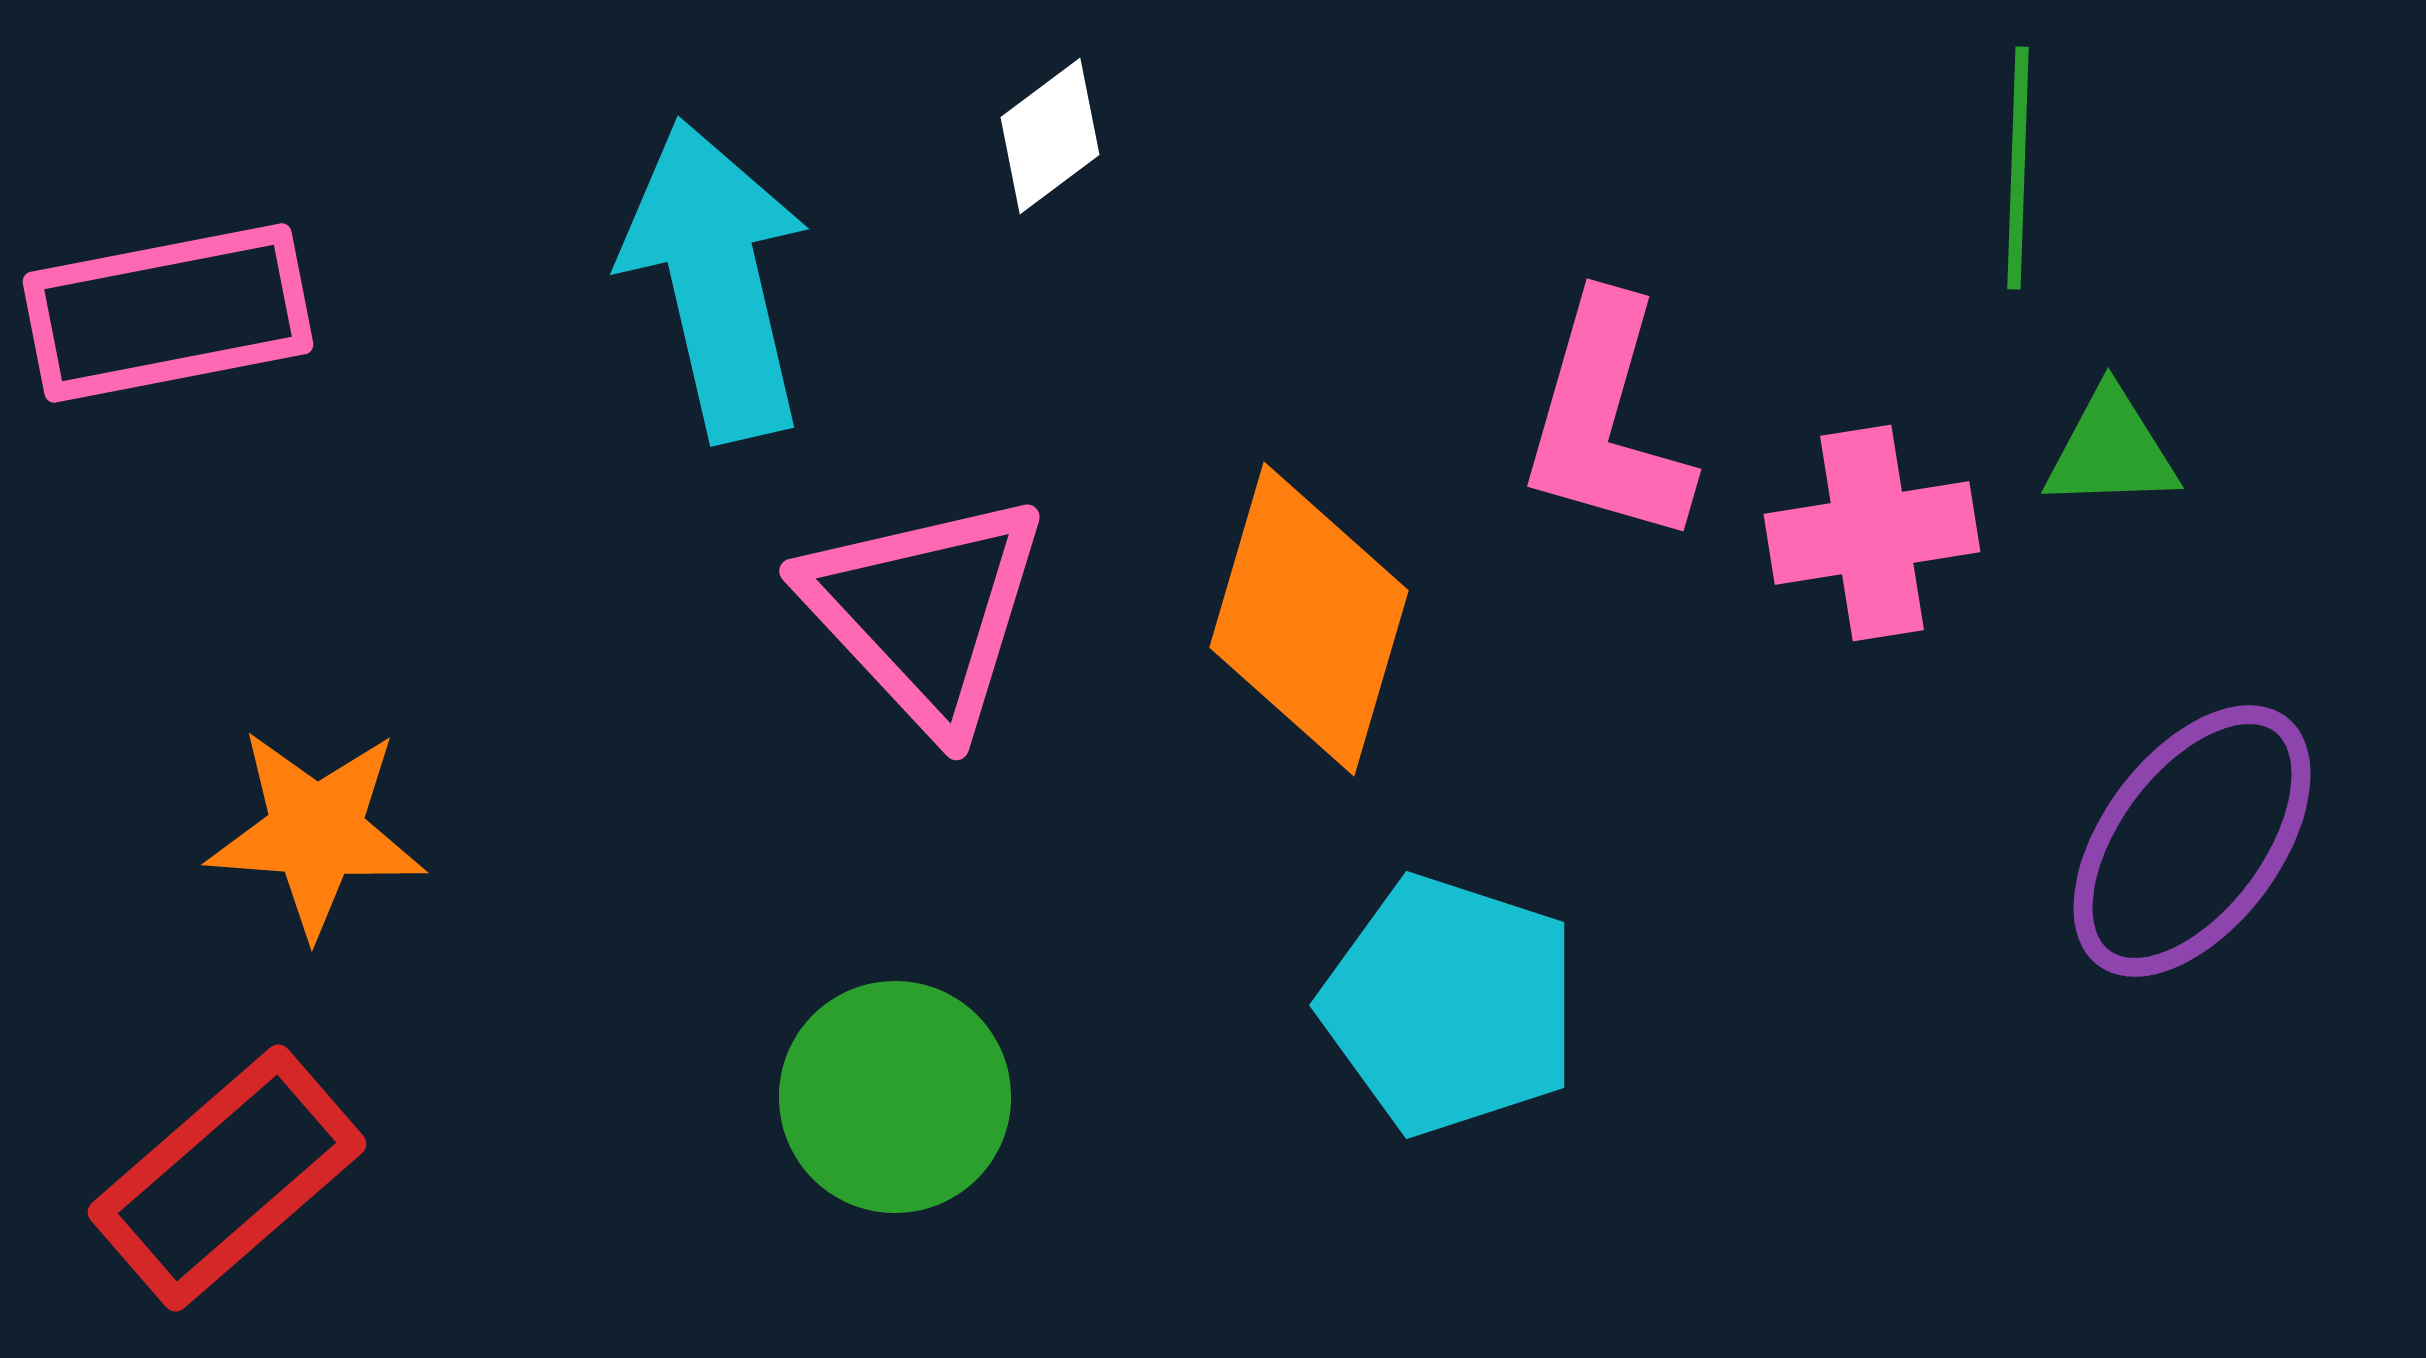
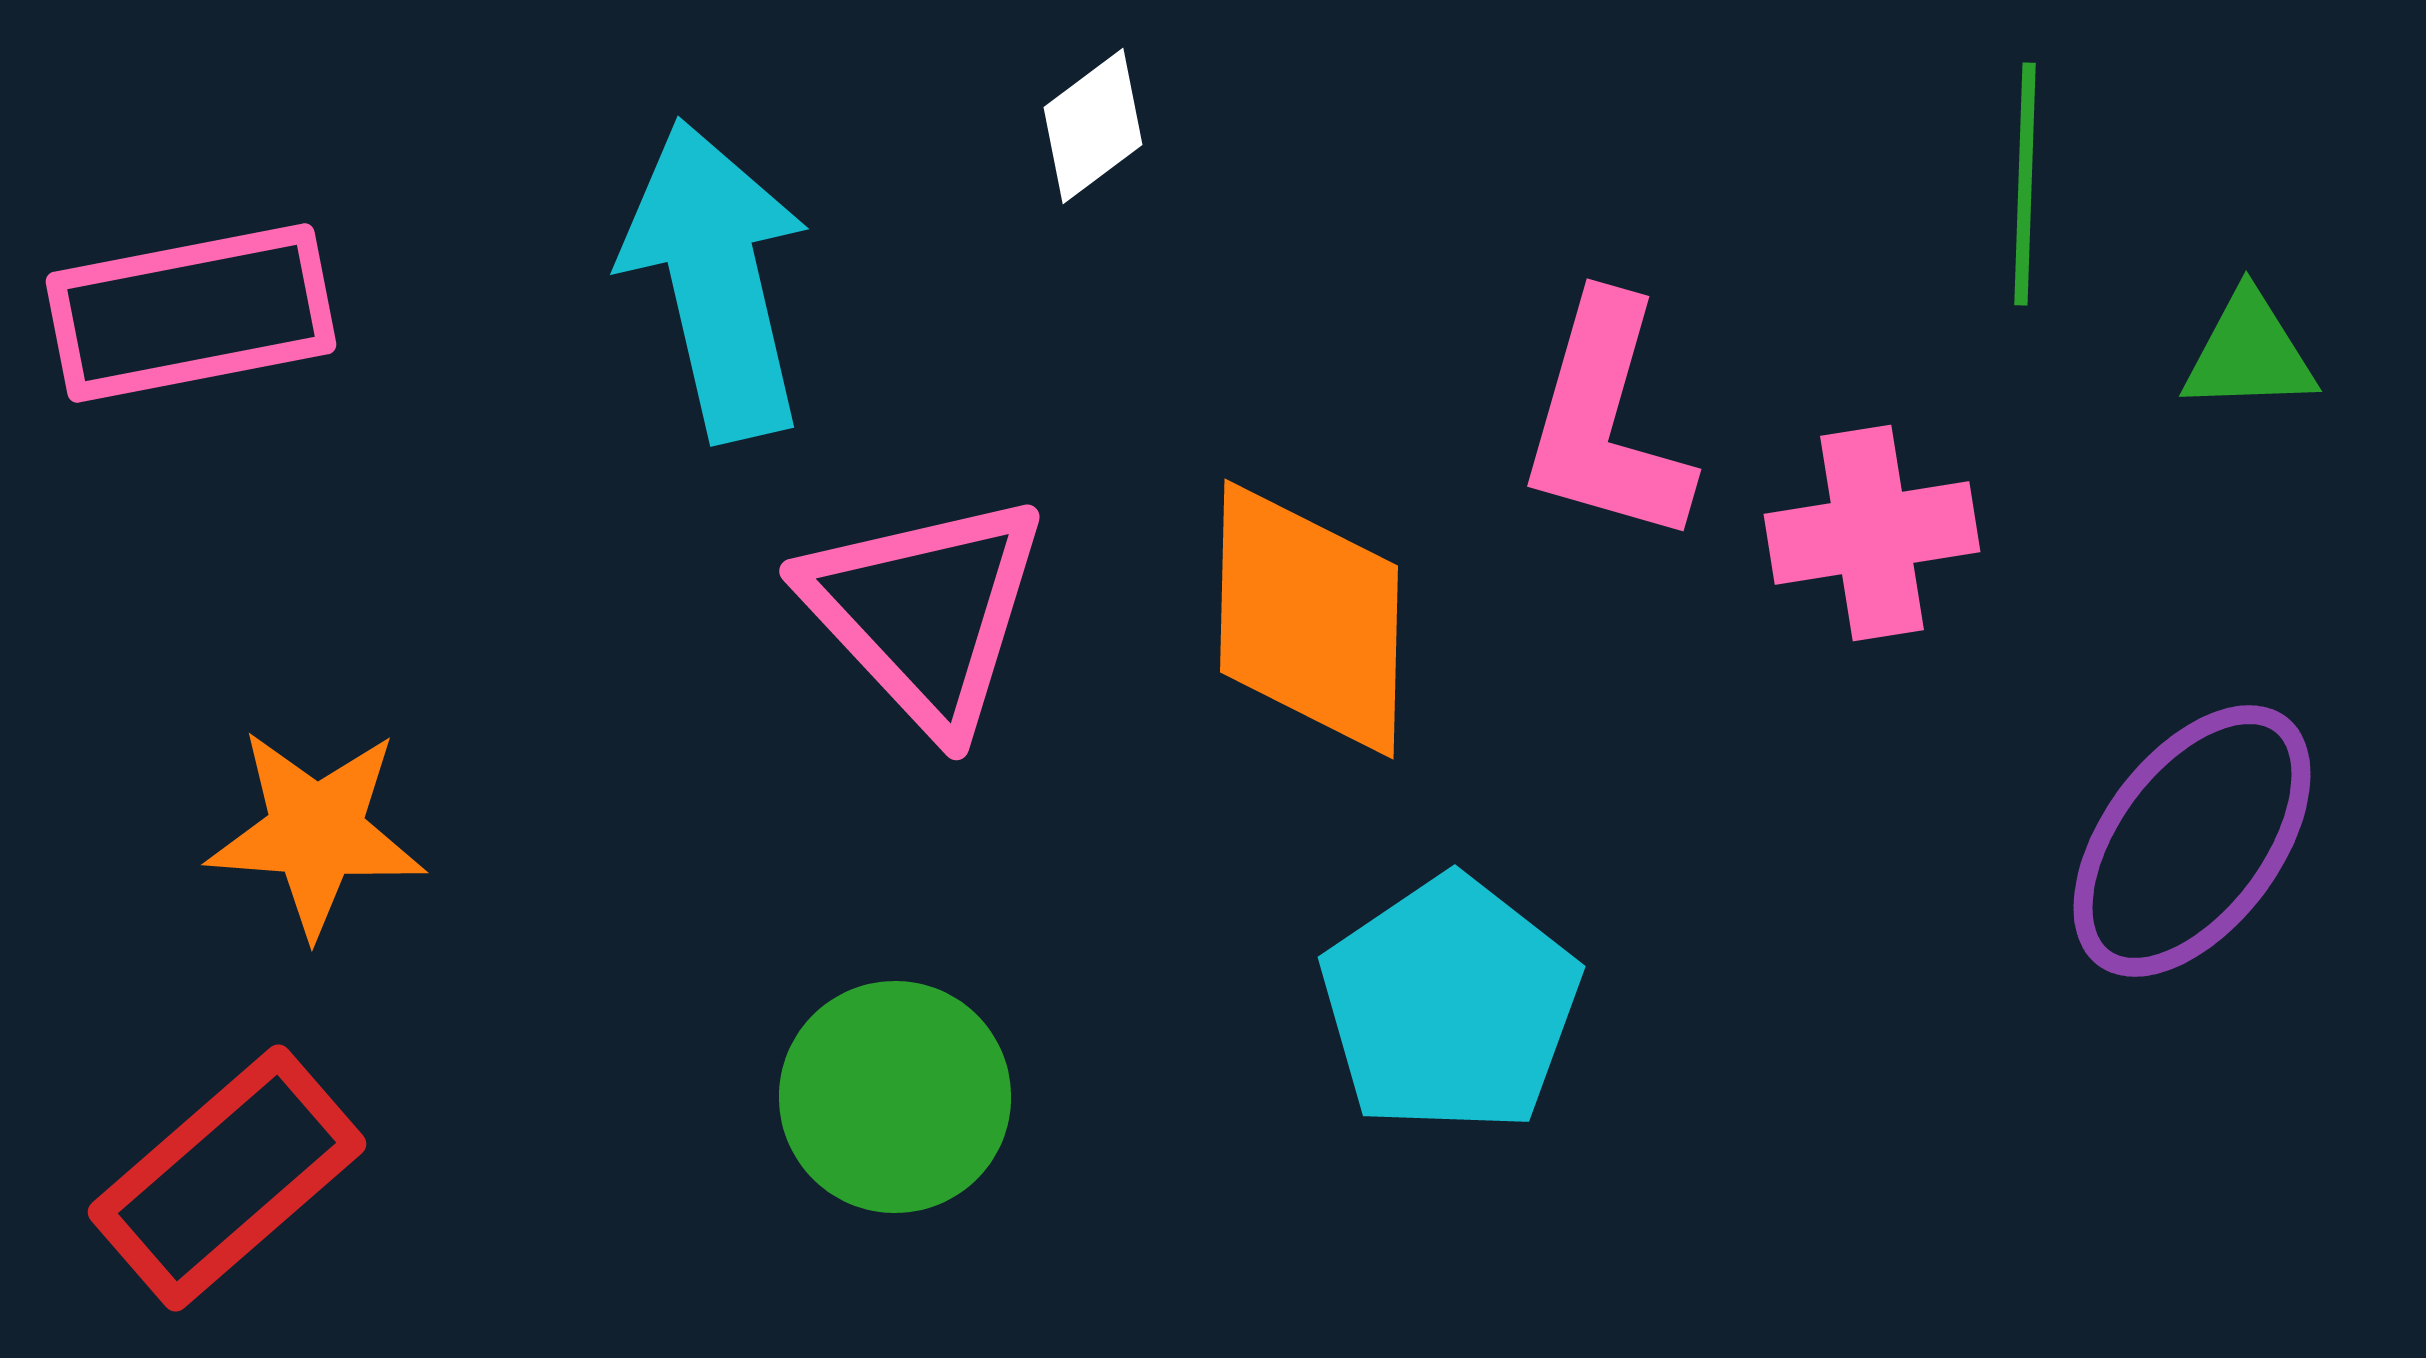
white diamond: moved 43 px right, 10 px up
green line: moved 7 px right, 16 px down
pink rectangle: moved 23 px right
green triangle: moved 138 px right, 97 px up
orange diamond: rotated 15 degrees counterclockwise
cyan pentagon: rotated 20 degrees clockwise
